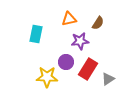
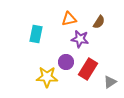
brown semicircle: moved 1 px right, 1 px up
purple star: moved 2 px up; rotated 18 degrees clockwise
gray triangle: moved 2 px right, 3 px down
